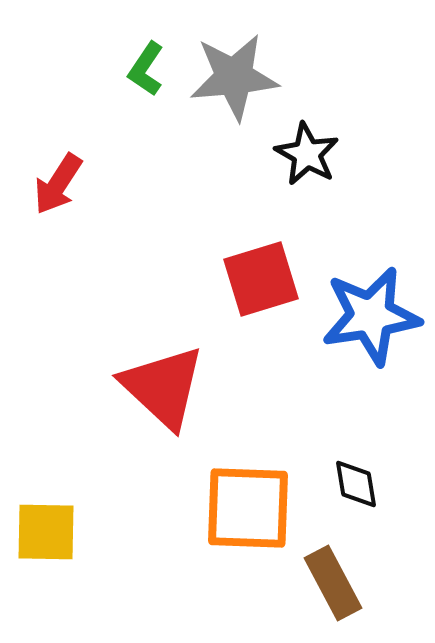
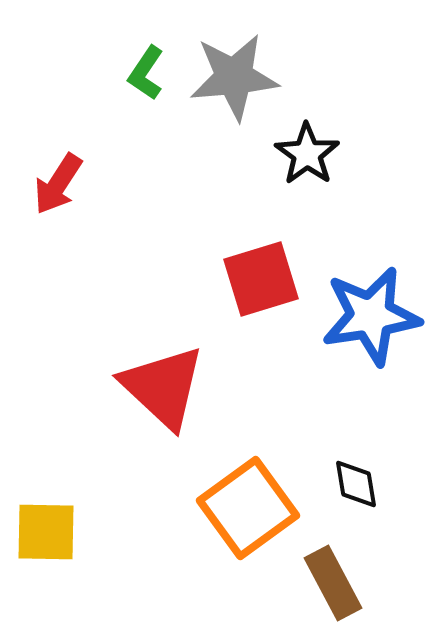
green L-shape: moved 4 px down
black star: rotated 6 degrees clockwise
orange square: rotated 38 degrees counterclockwise
